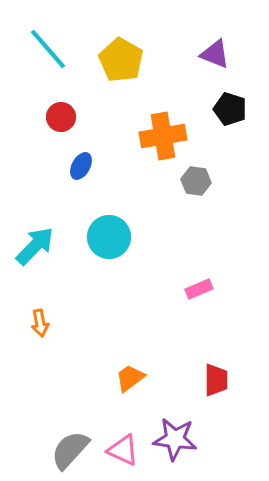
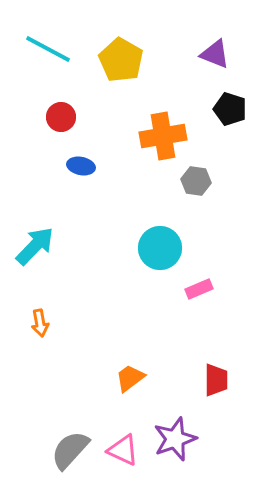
cyan line: rotated 21 degrees counterclockwise
blue ellipse: rotated 72 degrees clockwise
cyan circle: moved 51 px right, 11 px down
purple star: rotated 27 degrees counterclockwise
